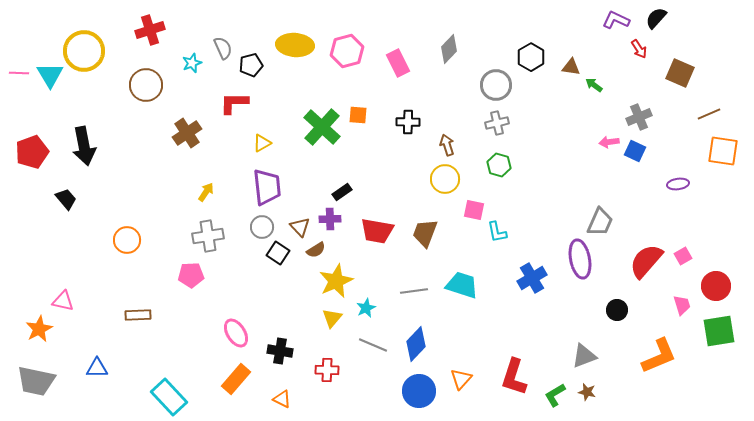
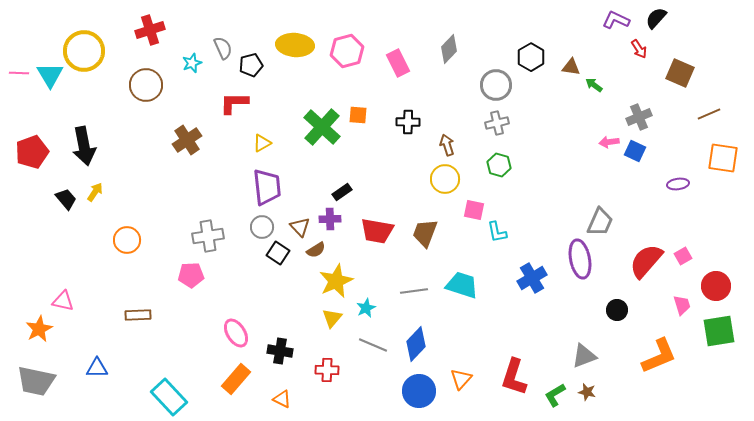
brown cross at (187, 133): moved 7 px down
orange square at (723, 151): moved 7 px down
yellow arrow at (206, 192): moved 111 px left
